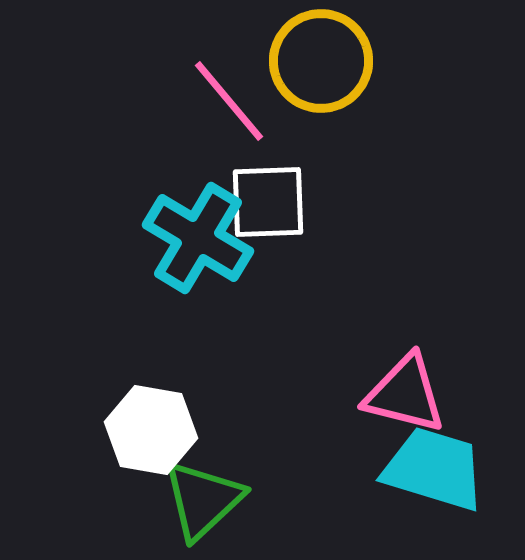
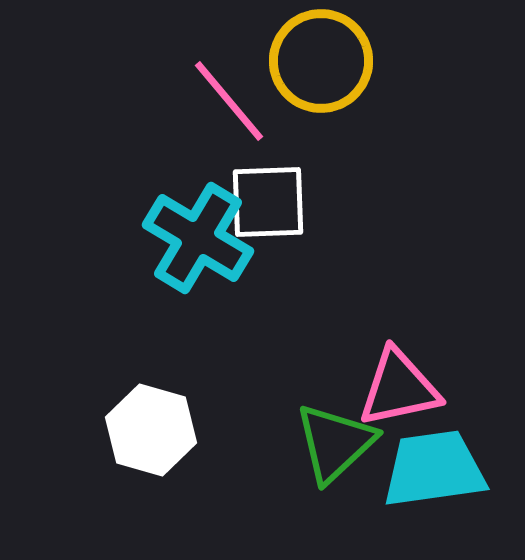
pink triangle: moved 6 px left, 6 px up; rotated 26 degrees counterclockwise
white hexagon: rotated 6 degrees clockwise
cyan trapezoid: rotated 25 degrees counterclockwise
green triangle: moved 132 px right, 57 px up
